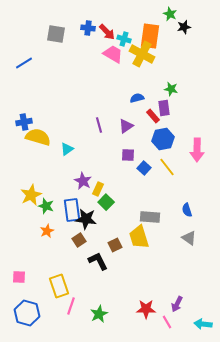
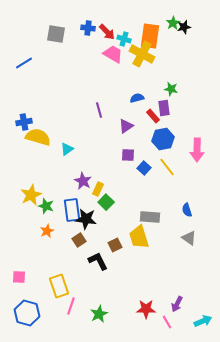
green star at (170, 14): moved 3 px right, 9 px down; rotated 16 degrees clockwise
purple line at (99, 125): moved 15 px up
cyan arrow at (203, 324): moved 3 px up; rotated 150 degrees clockwise
